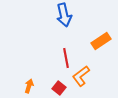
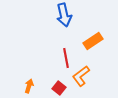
orange rectangle: moved 8 px left
